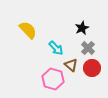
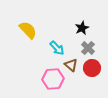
cyan arrow: moved 1 px right
pink hexagon: rotated 20 degrees counterclockwise
